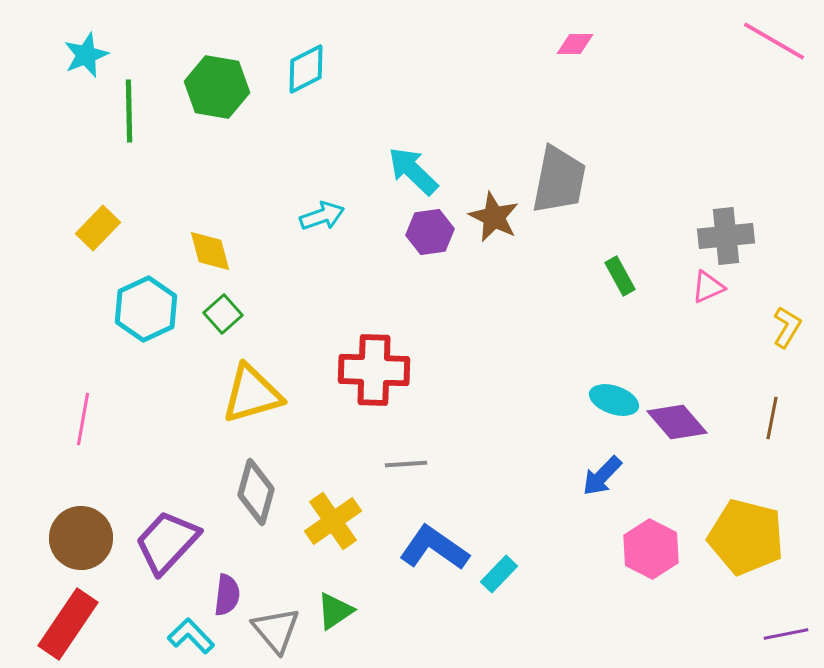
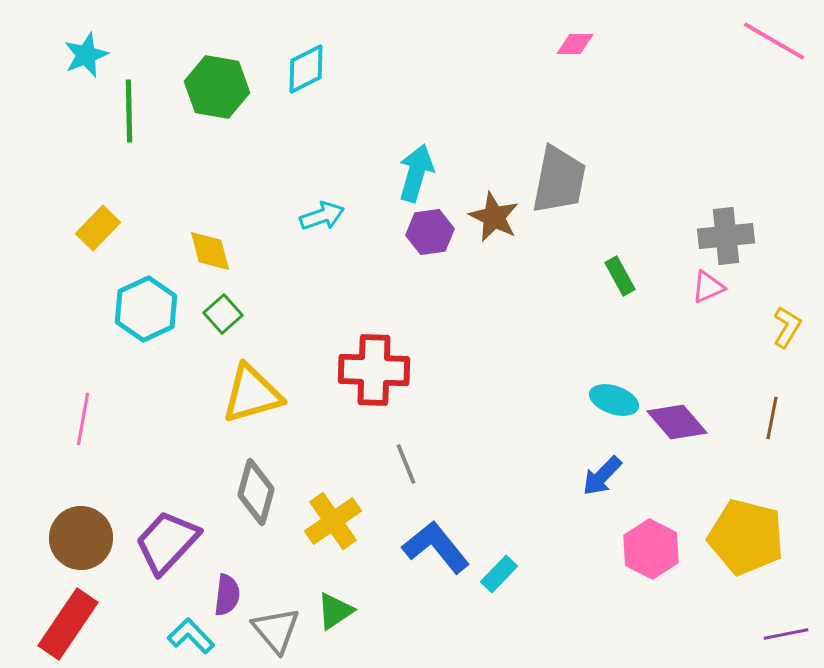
cyan arrow at (413, 171): moved 3 px right, 2 px down; rotated 62 degrees clockwise
gray line at (406, 464): rotated 72 degrees clockwise
blue L-shape at (434, 548): moved 2 px right, 1 px up; rotated 16 degrees clockwise
